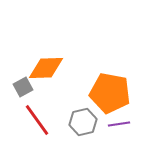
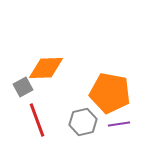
red line: rotated 16 degrees clockwise
